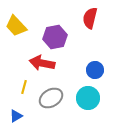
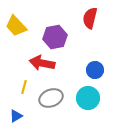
gray ellipse: rotated 10 degrees clockwise
